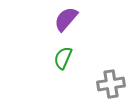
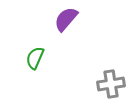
green semicircle: moved 28 px left
